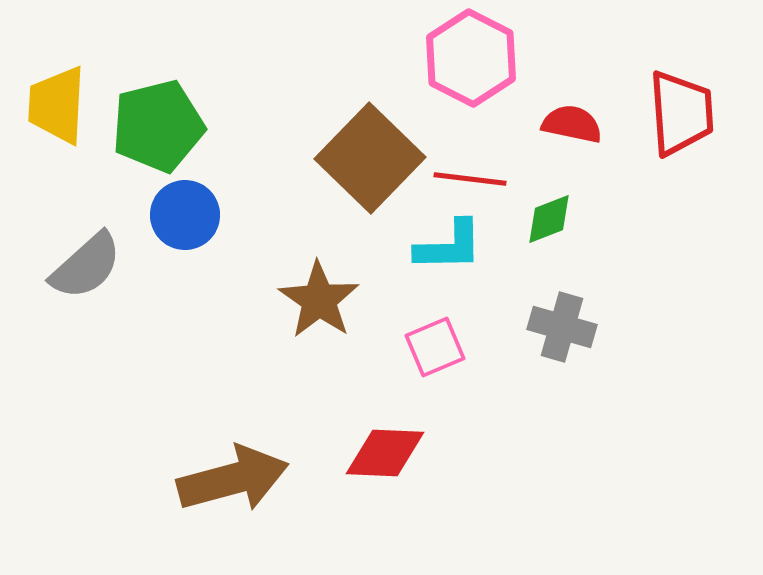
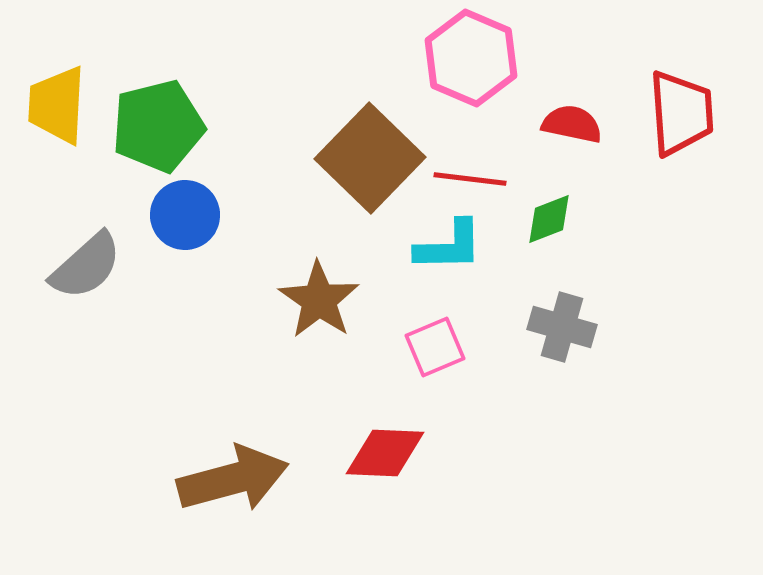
pink hexagon: rotated 4 degrees counterclockwise
